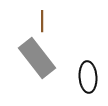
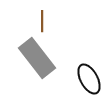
black ellipse: moved 1 px right, 2 px down; rotated 24 degrees counterclockwise
